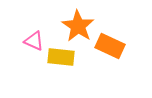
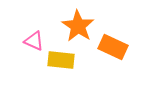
orange rectangle: moved 3 px right, 1 px down
yellow rectangle: moved 3 px down
